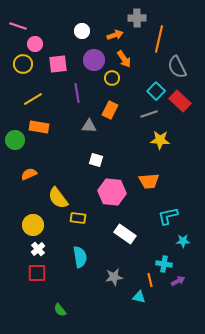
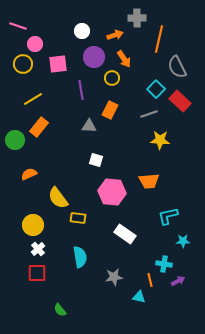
purple circle at (94, 60): moved 3 px up
cyan square at (156, 91): moved 2 px up
purple line at (77, 93): moved 4 px right, 3 px up
orange rectangle at (39, 127): rotated 60 degrees counterclockwise
